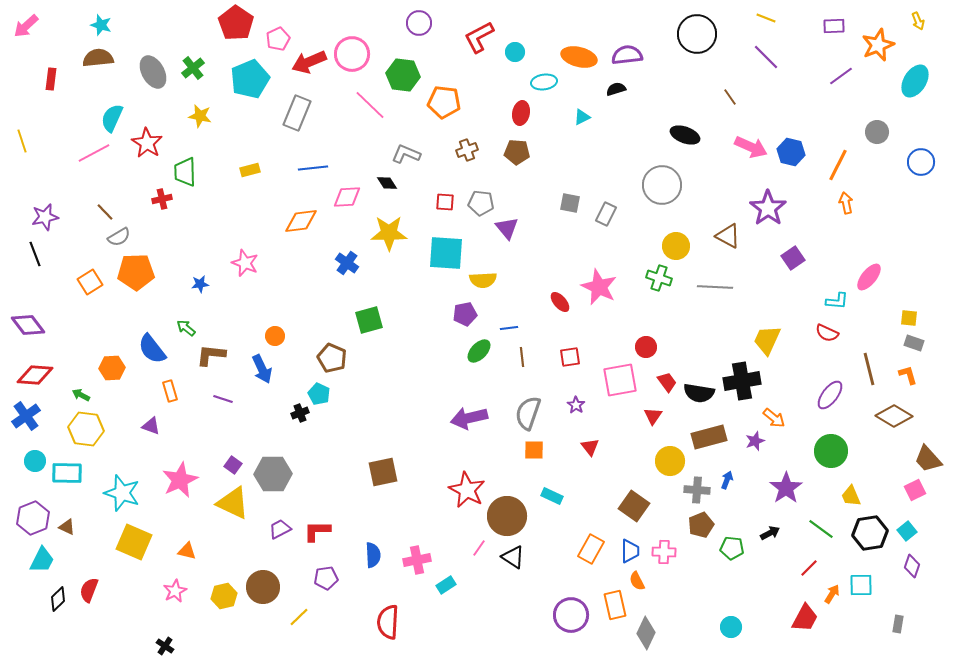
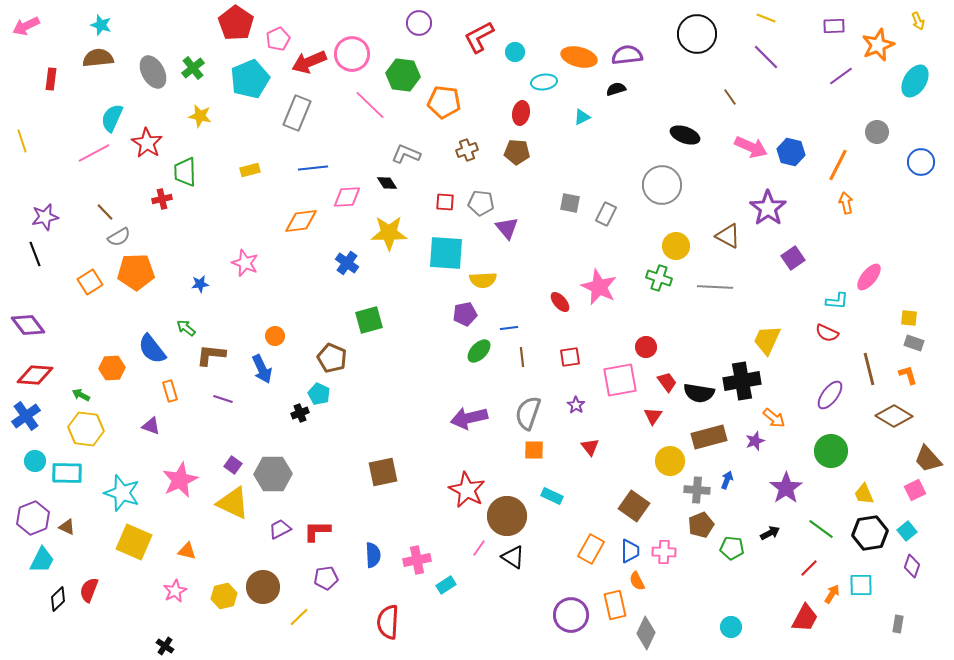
pink arrow at (26, 26): rotated 16 degrees clockwise
yellow trapezoid at (851, 496): moved 13 px right, 2 px up
